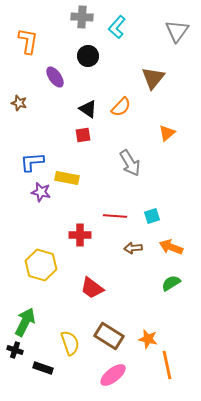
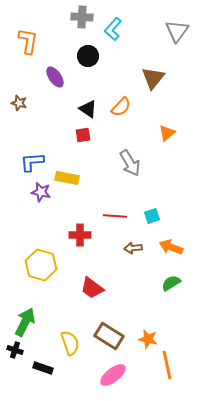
cyan L-shape: moved 4 px left, 2 px down
